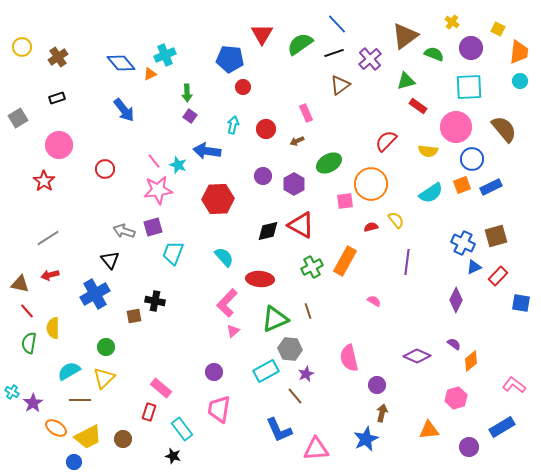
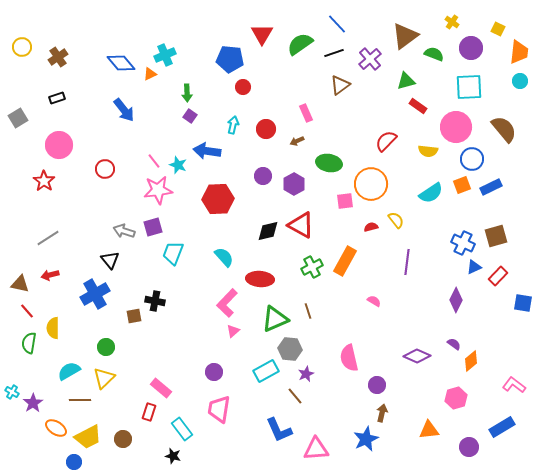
green ellipse at (329, 163): rotated 40 degrees clockwise
blue square at (521, 303): moved 2 px right
